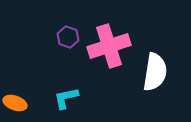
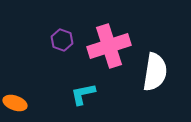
purple hexagon: moved 6 px left, 3 px down
cyan L-shape: moved 17 px right, 4 px up
